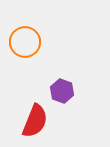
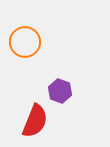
purple hexagon: moved 2 px left
